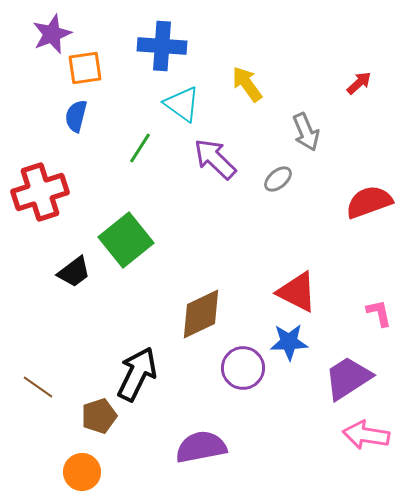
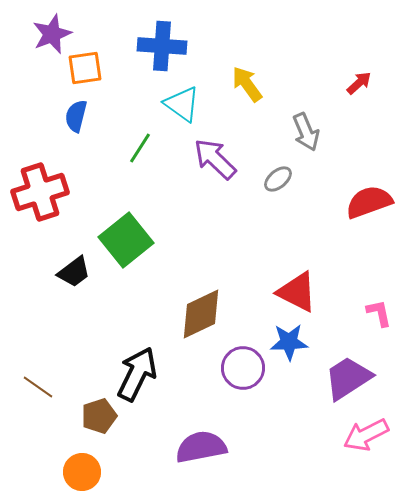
pink arrow: rotated 36 degrees counterclockwise
